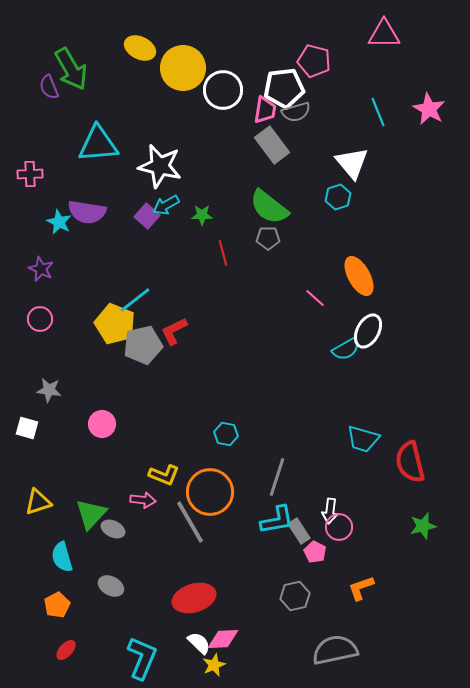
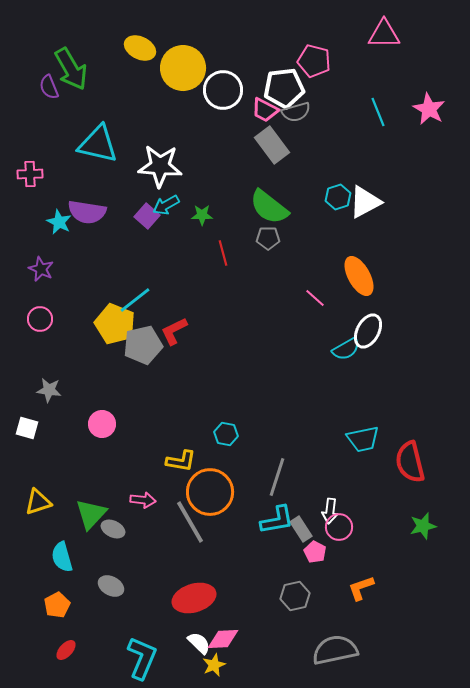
pink trapezoid at (265, 110): rotated 108 degrees clockwise
cyan triangle at (98, 144): rotated 18 degrees clockwise
white triangle at (352, 163): moved 13 px right, 39 px down; rotated 42 degrees clockwise
white star at (160, 166): rotated 9 degrees counterclockwise
cyan trapezoid at (363, 439): rotated 28 degrees counterclockwise
yellow L-shape at (164, 475): moved 17 px right, 14 px up; rotated 12 degrees counterclockwise
gray rectangle at (299, 531): moved 2 px right, 2 px up
